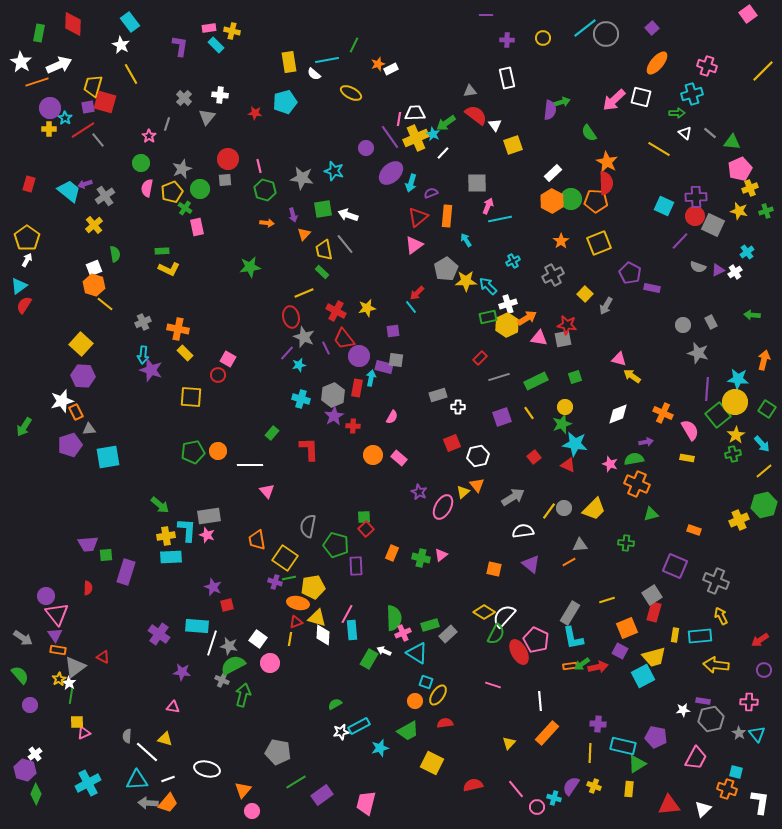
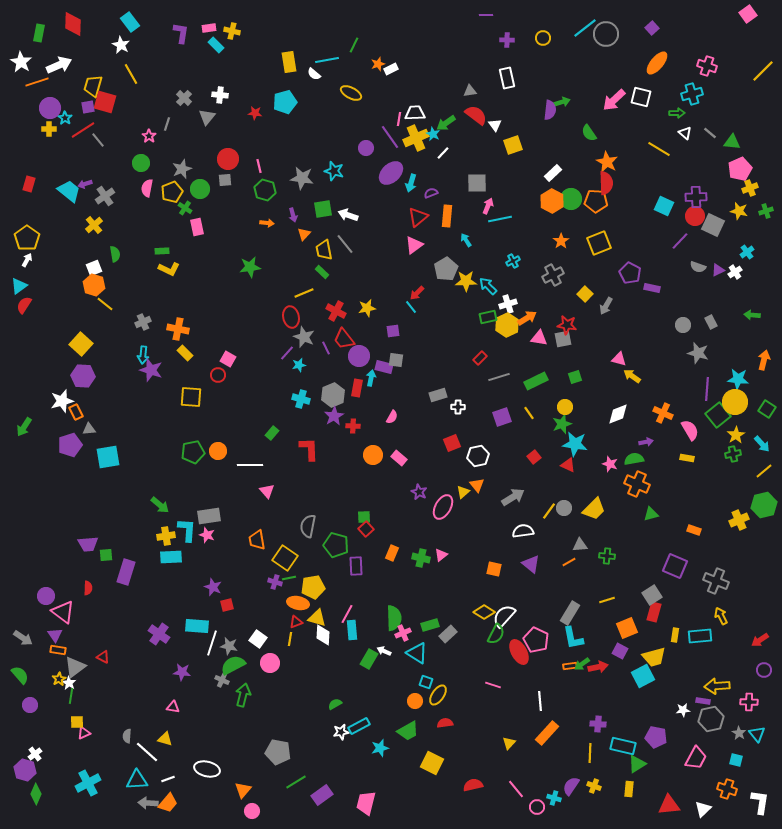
purple L-shape at (180, 46): moved 1 px right, 13 px up
green cross at (626, 543): moved 19 px left, 13 px down
pink triangle at (57, 614): moved 6 px right, 2 px up; rotated 15 degrees counterclockwise
yellow arrow at (716, 665): moved 1 px right, 21 px down; rotated 10 degrees counterclockwise
cyan square at (736, 772): moved 12 px up
